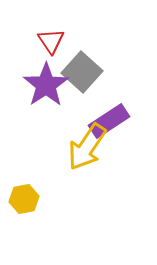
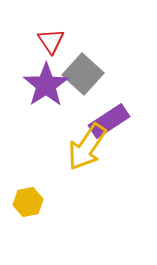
gray square: moved 1 px right, 2 px down
yellow hexagon: moved 4 px right, 3 px down
